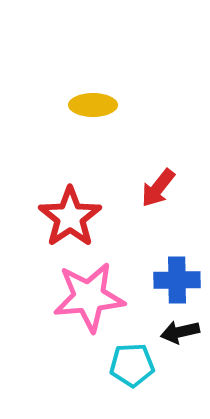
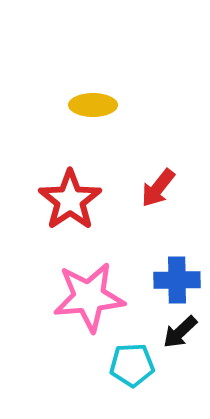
red star: moved 17 px up
black arrow: rotated 30 degrees counterclockwise
